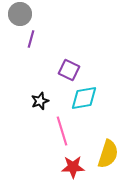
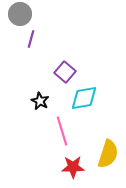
purple square: moved 4 px left, 2 px down; rotated 15 degrees clockwise
black star: rotated 24 degrees counterclockwise
